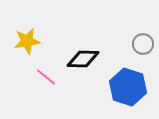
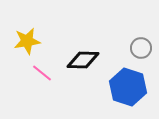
gray circle: moved 2 px left, 4 px down
black diamond: moved 1 px down
pink line: moved 4 px left, 4 px up
